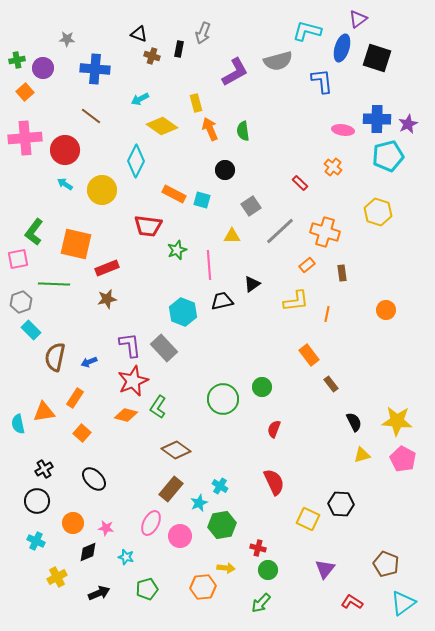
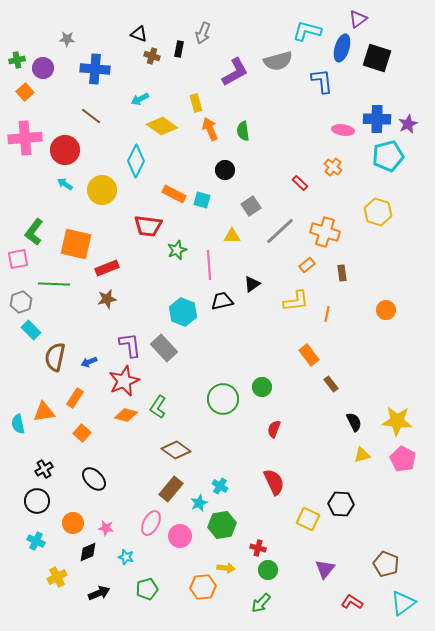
red star at (133, 381): moved 9 px left
